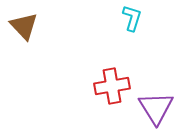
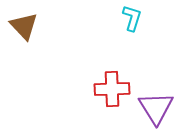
red cross: moved 3 px down; rotated 8 degrees clockwise
